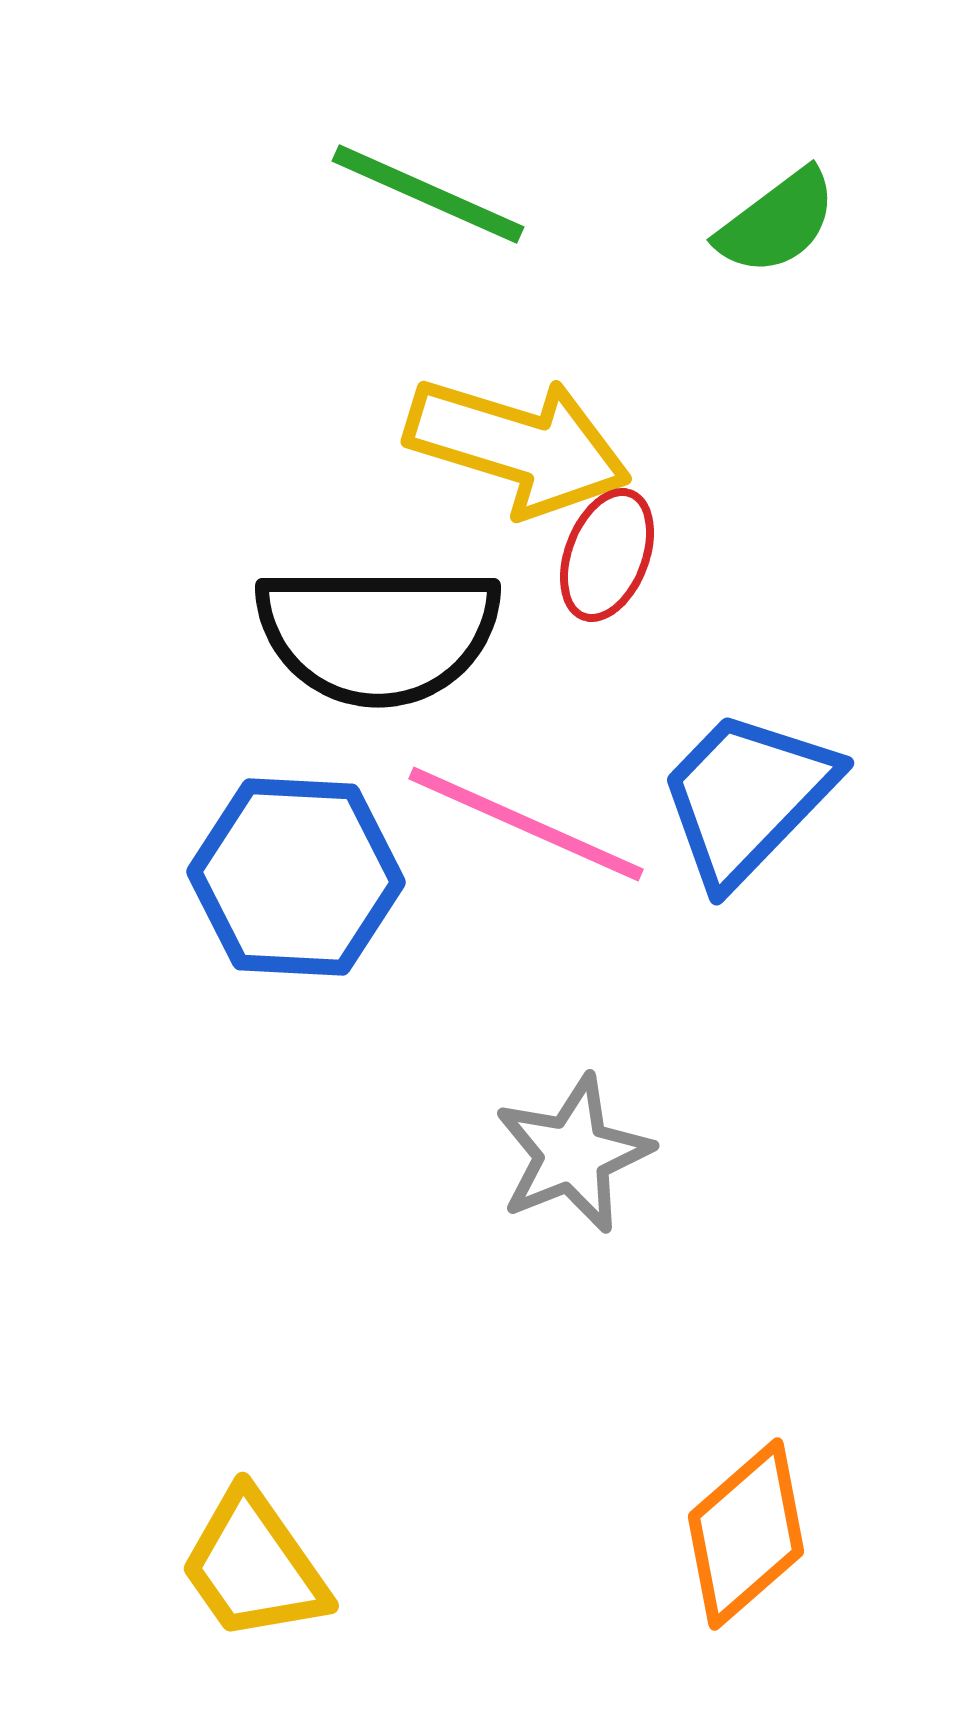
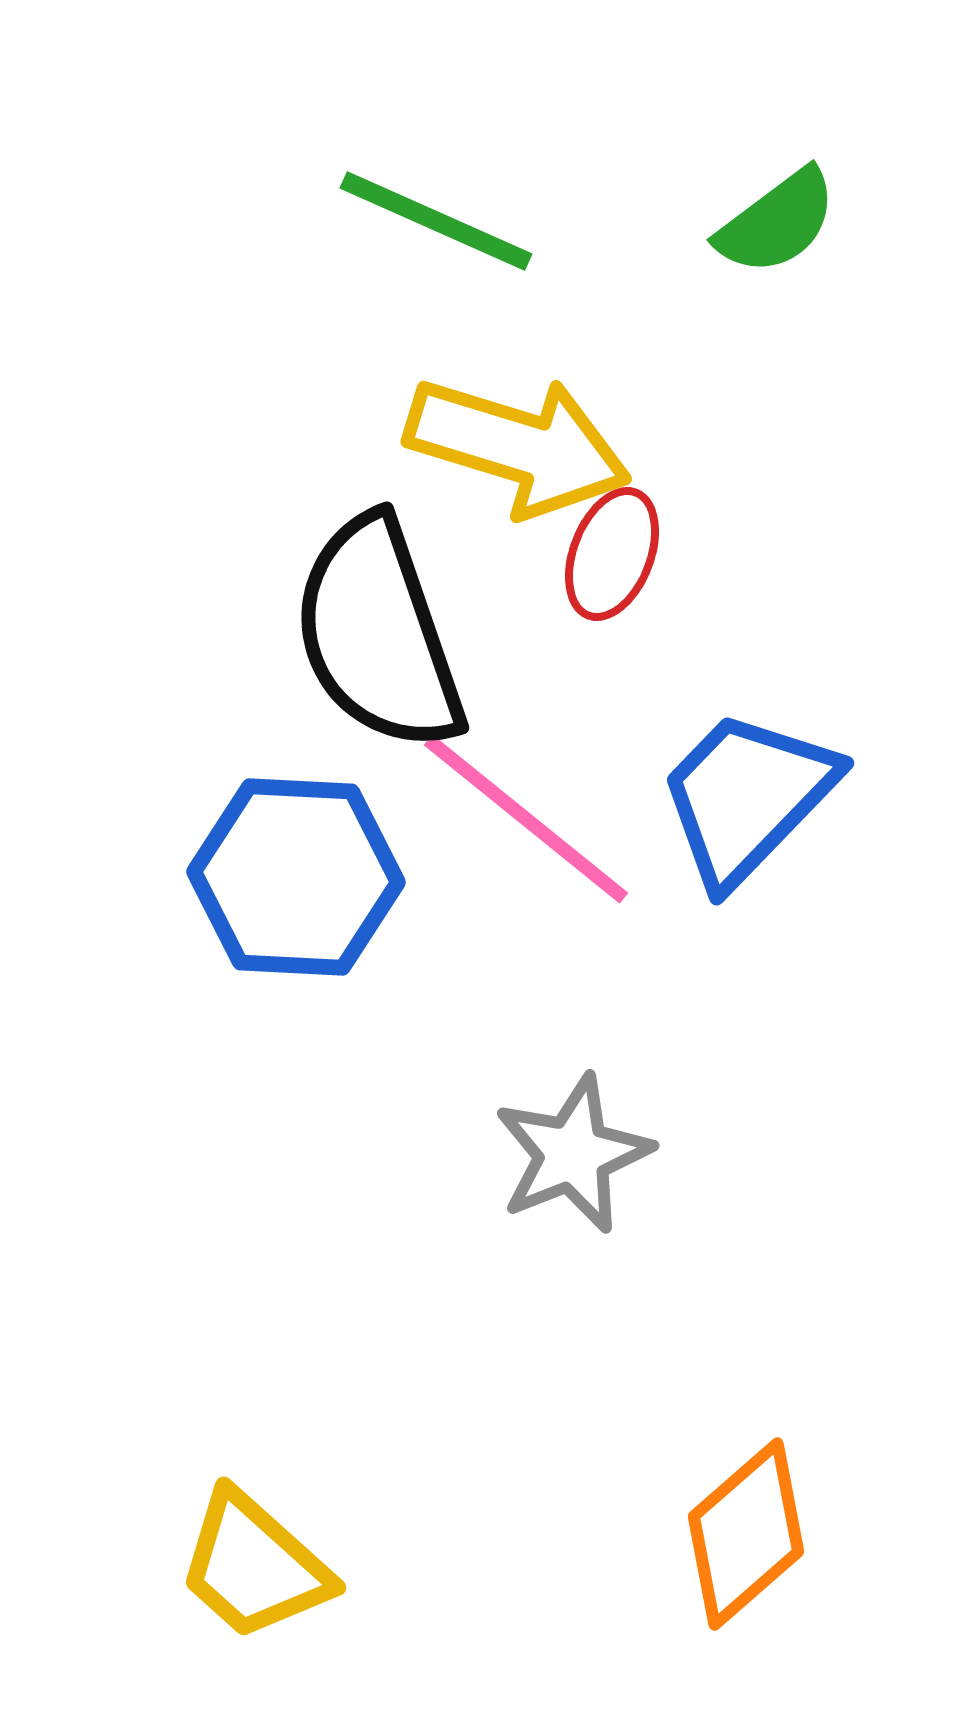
green line: moved 8 px right, 27 px down
red ellipse: moved 5 px right, 1 px up
black semicircle: rotated 71 degrees clockwise
pink line: moved 5 px up; rotated 15 degrees clockwise
yellow trapezoid: rotated 13 degrees counterclockwise
